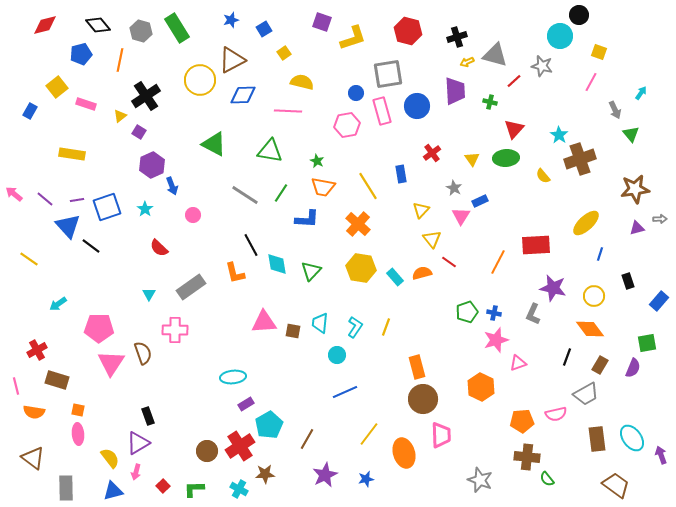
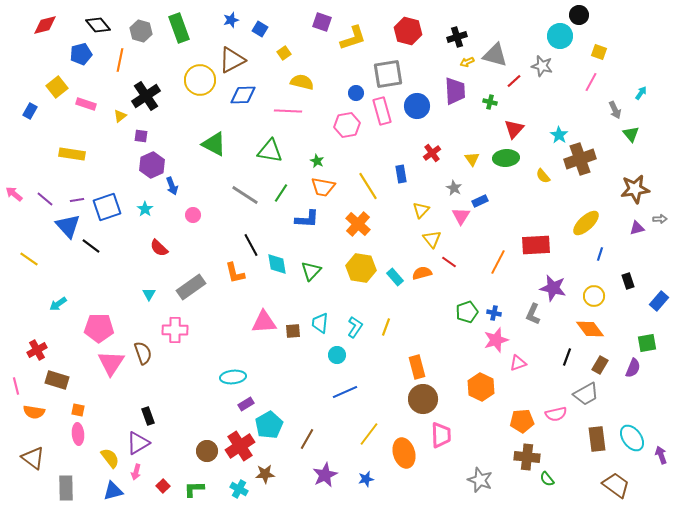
green rectangle at (177, 28): moved 2 px right; rotated 12 degrees clockwise
blue square at (264, 29): moved 4 px left; rotated 28 degrees counterclockwise
purple square at (139, 132): moved 2 px right, 4 px down; rotated 24 degrees counterclockwise
brown square at (293, 331): rotated 14 degrees counterclockwise
